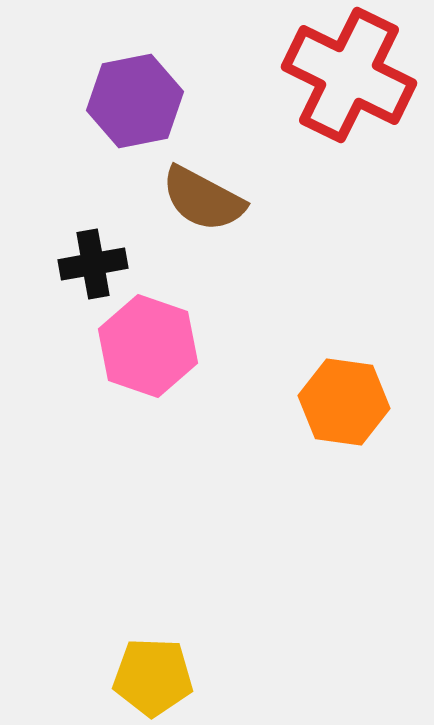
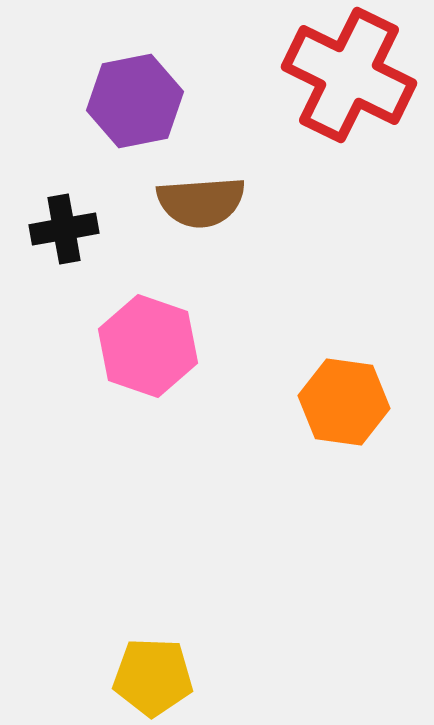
brown semicircle: moved 2 px left, 3 px down; rotated 32 degrees counterclockwise
black cross: moved 29 px left, 35 px up
